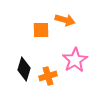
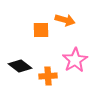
black diamond: moved 4 px left, 3 px up; rotated 70 degrees counterclockwise
orange cross: rotated 12 degrees clockwise
